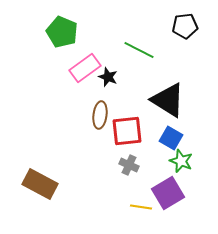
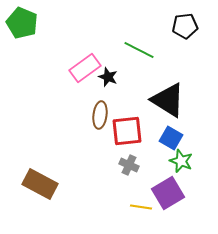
green pentagon: moved 40 px left, 9 px up
